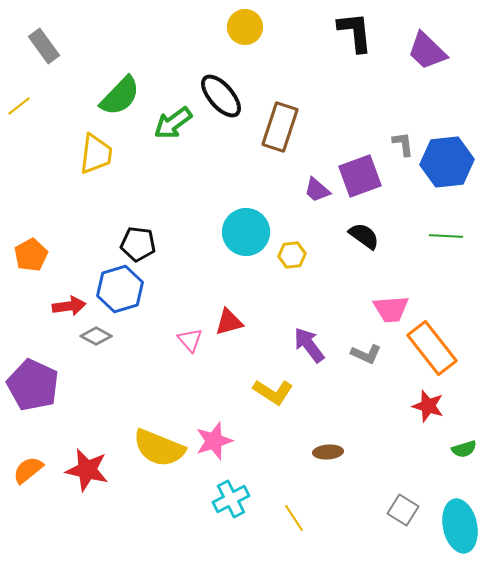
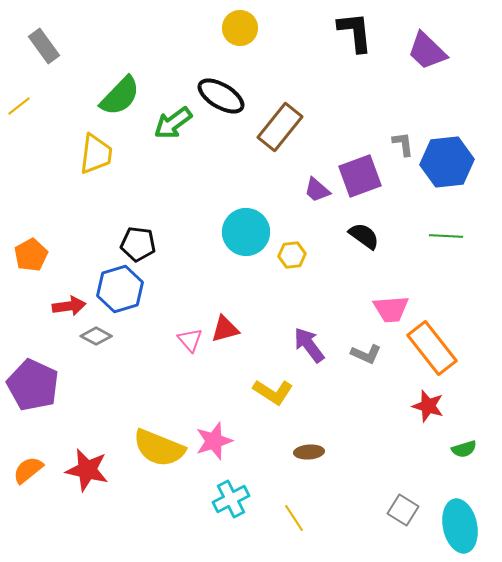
yellow circle at (245, 27): moved 5 px left, 1 px down
black ellipse at (221, 96): rotated 18 degrees counterclockwise
brown rectangle at (280, 127): rotated 21 degrees clockwise
red triangle at (229, 322): moved 4 px left, 7 px down
brown ellipse at (328, 452): moved 19 px left
